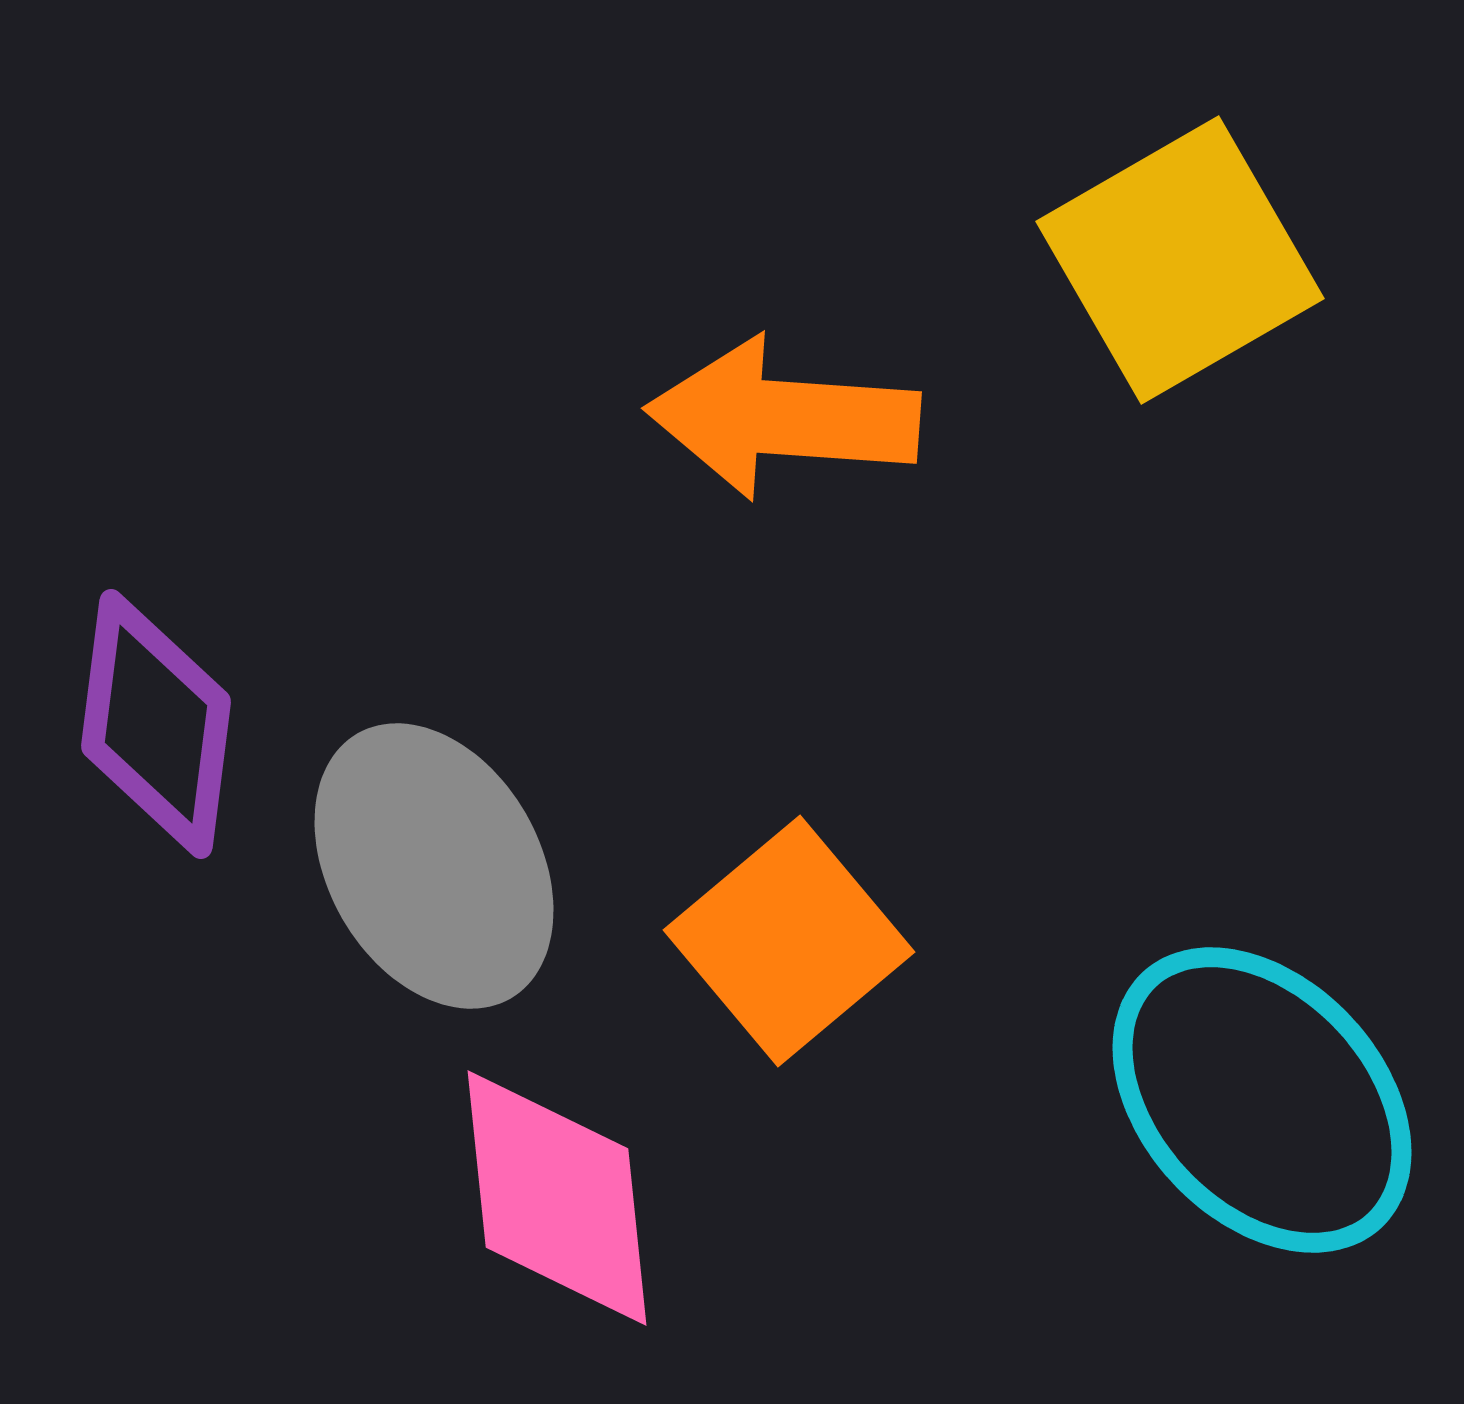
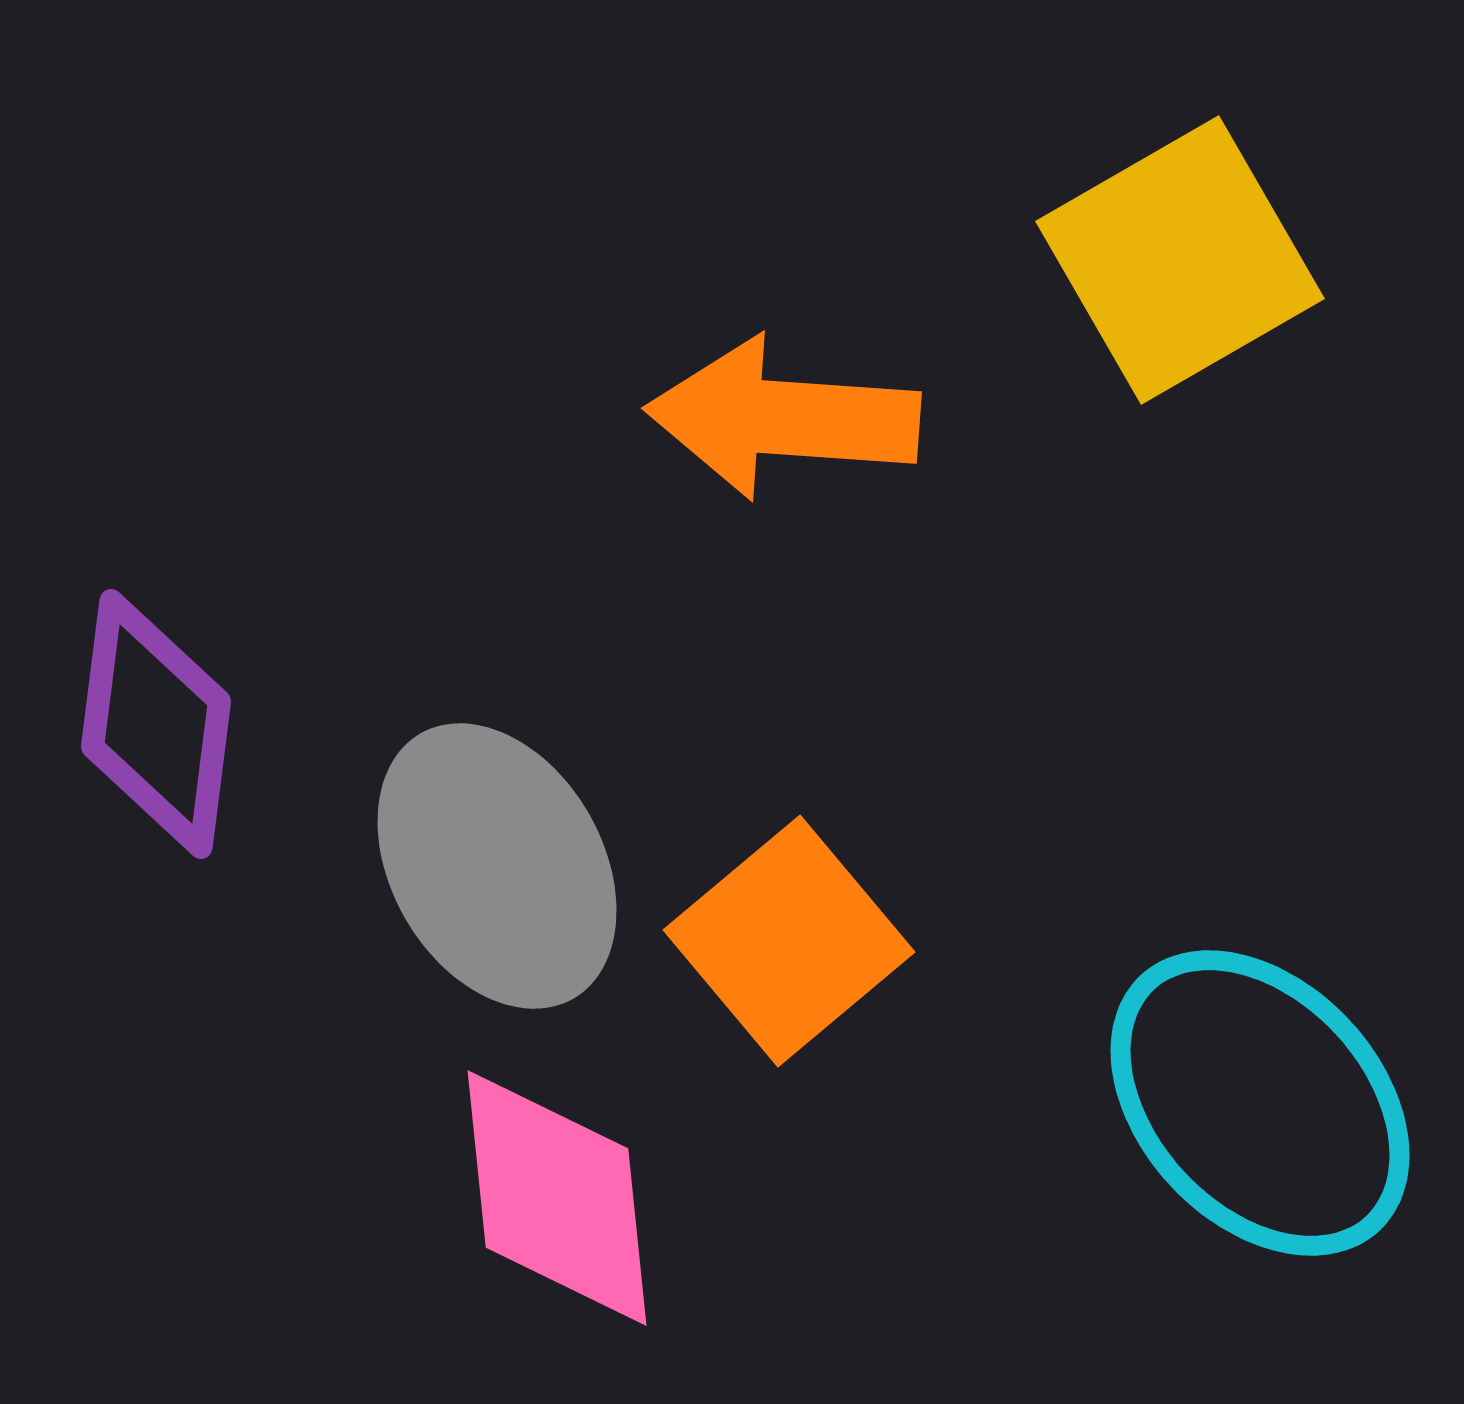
gray ellipse: moved 63 px right
cyan ellipse: moved 2 px left, 3 px down
